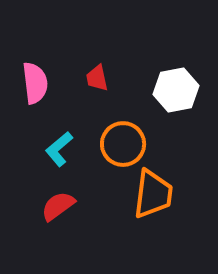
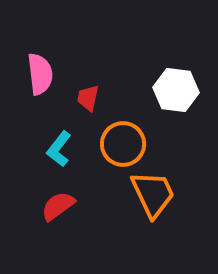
red trapezoid: moved 9 px left, 20 px down; rotated 24 degrees clockwise
pink semicircle: moved 5 px right, 9 px up
white hexagon: rotated 18 degrees clockwise
cyan L-shape: rotated 12 degrees counterclockwise
orange trapezoid: rotated 32 degrees counterclockwise
